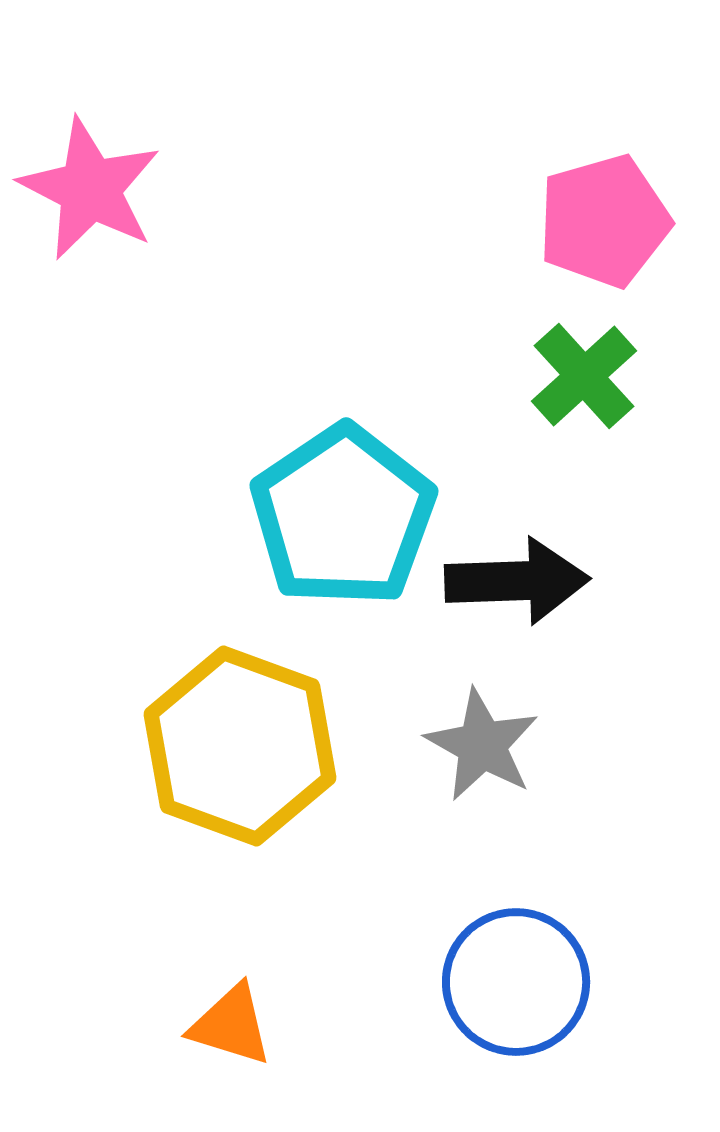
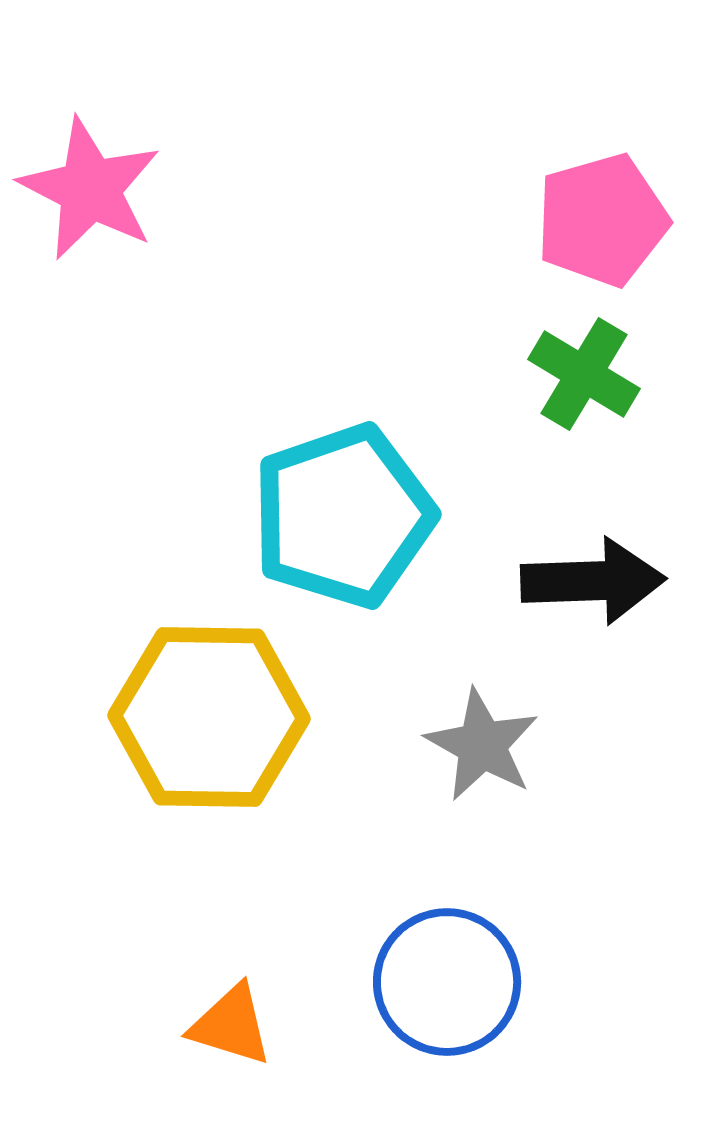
pink pentagon: moved 2 px left, 1 px up
green cross: moved 2 px up; rotated 17 degrees counterclockwise
cyan pentagon: rotated 15 degrees clockwise
black arrow: moved 76 px right
yellow hexagon: moved 31 px left, 29 px up; rotated 19 degrees counterclockwise
blue circle: moved 69 px left
